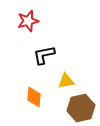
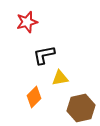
red star: moved 1 px left, 1 px down
yellow triangle: moved 6 px left, 3 px up
orange diamond: rotated 40 degrees clockwise
